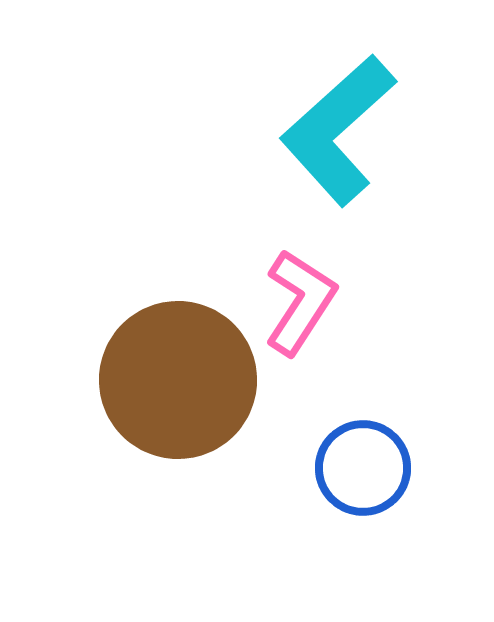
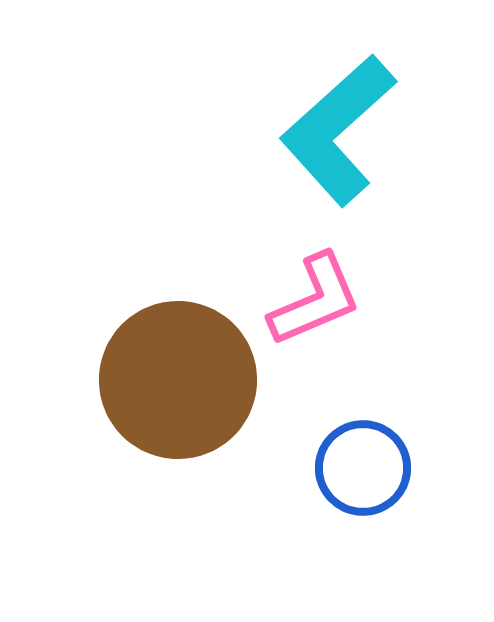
pink L-shape: moved 15 px right, 2 px up; rotated 34 degrees clockwise
